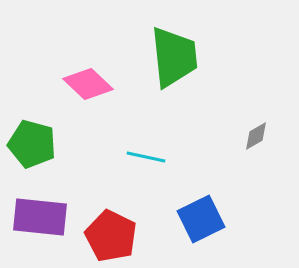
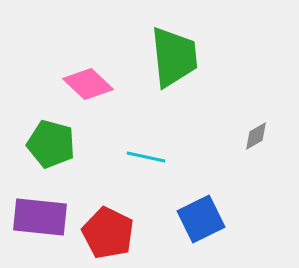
green pentagon: moved 19 px right
red pentagon: moved 3 px left, 3 px up
